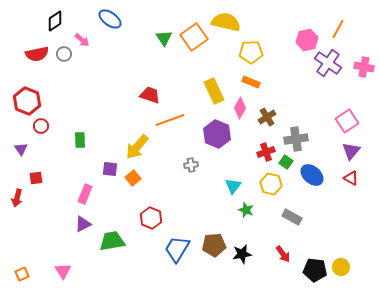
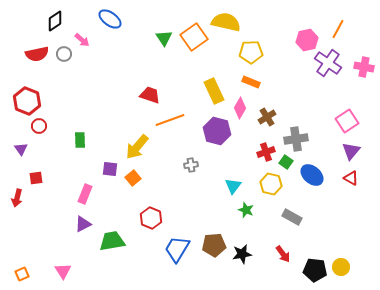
red circle at (41, 126): moved 2 px left
purple hexagon at (217, 134): moved 3 px up; rotated 8 degrees counterclockwise
